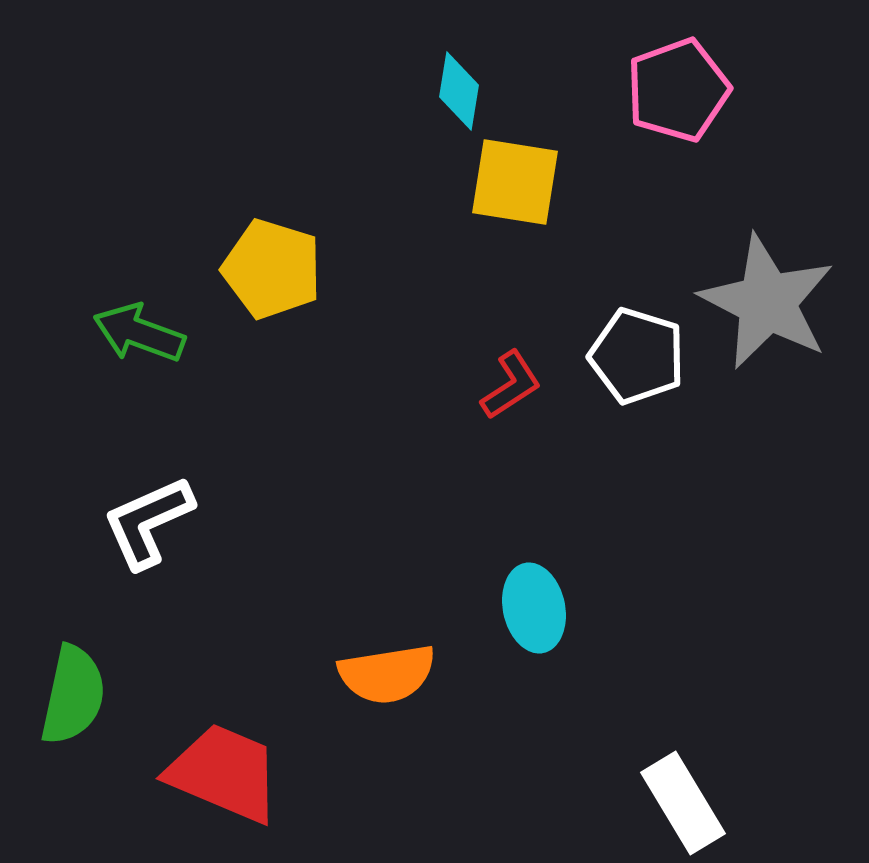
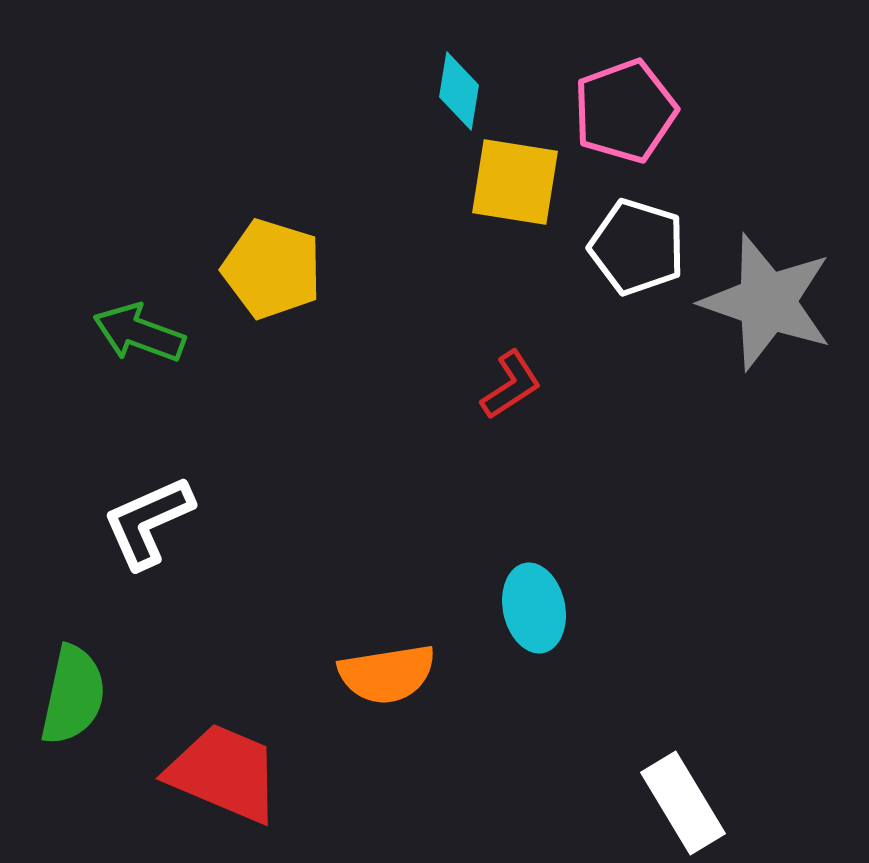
pink pentagon: moved 53 px left, 21 px down
gray star: rotated 8 degrees counterclockwise
white pentagon: moved 109 px up
